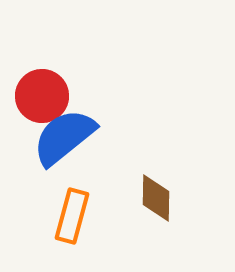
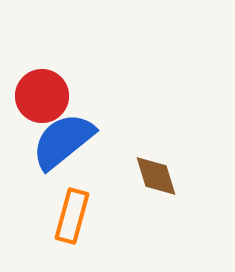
blue semicircle: moved 1 px left, 4 px down
brown diamond: moved 22 px up; rotated 18 degrees counterclockwise
